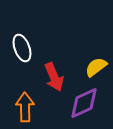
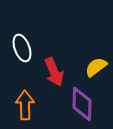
red arrow: moved 5 px up
purple diamond: moved 2 px left, 1 px down; rotated 64 degrees counterclockwise
orange arrow: moved 2 px up
